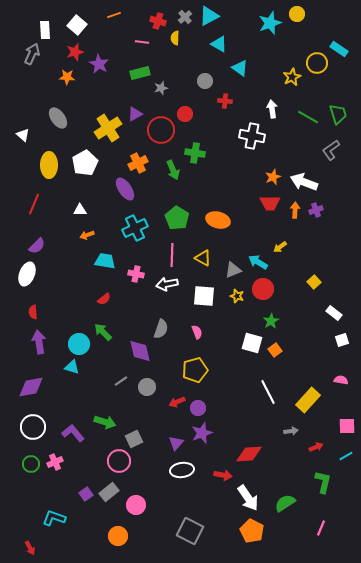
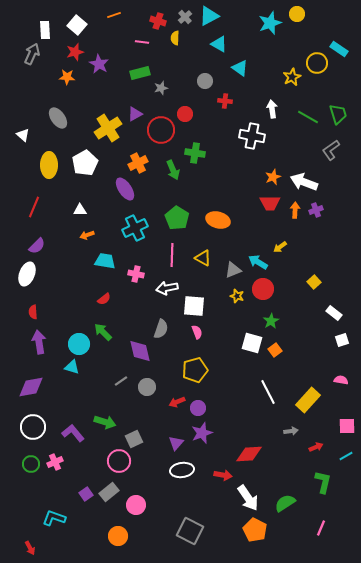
red line at (34, 204): moved 3 px down
white arrow at (167, 284): moved 4 px down
white square at (204, 296): moved 10 px left, 10 px down
orange pentagon at (252, 531): moved 3 px right, 1 px up
